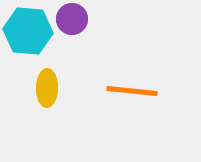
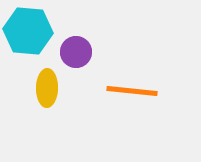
purple circle: moved 4 px right, 33 px down
